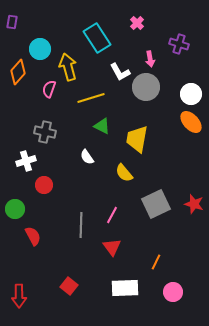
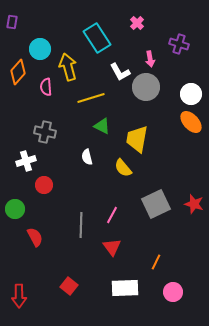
pink semicircle: moved 3 px left, 2 px up; rotated 24 degrees counterclockwise
white semicircle: rotated 21 degrees clockwise
yellow semicircle: moved 1 px left, 5 px up
red semicircle: moved 2 px right, 1 px down
